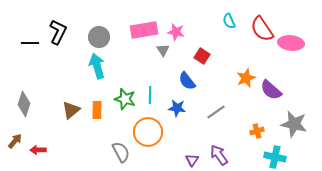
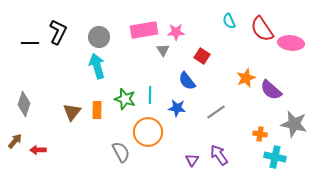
pink star: rotated 12 degrees counterclockwise
brown triangle: moved 1 px right, 2 px down; rotated 12 degrees counterclockwise
orange cross: moved 3 px right, 3 px down; rotated 24 degrees clockwise
